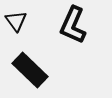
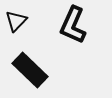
black triangle: rotated 20 degrees clockwise
